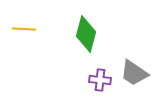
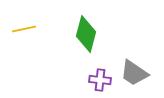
yellow line: rotated 15 degrees counterclockwise
